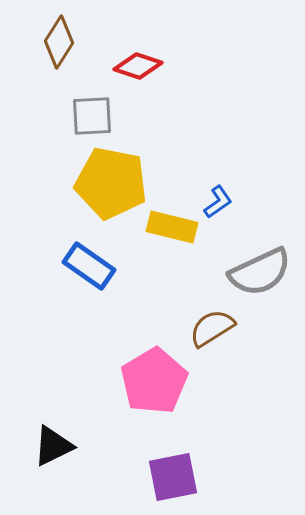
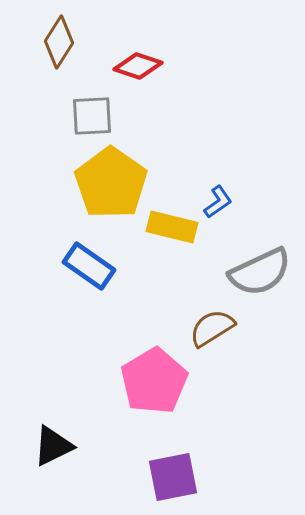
yellow pentagon: rotated 24 degrees clockwise
